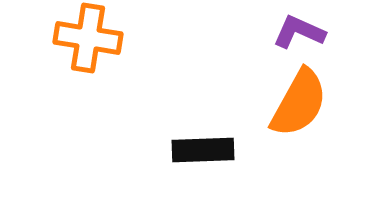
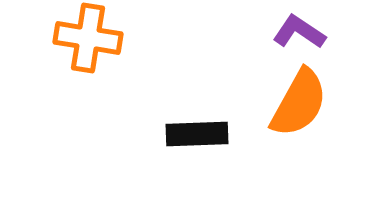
purple L-shape: rotated 10 degrees clockwise
black rectangle: moved 6 px left, 16 px up
